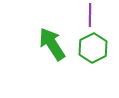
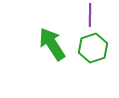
green hexagon: rotated 8 degrees clockwise
